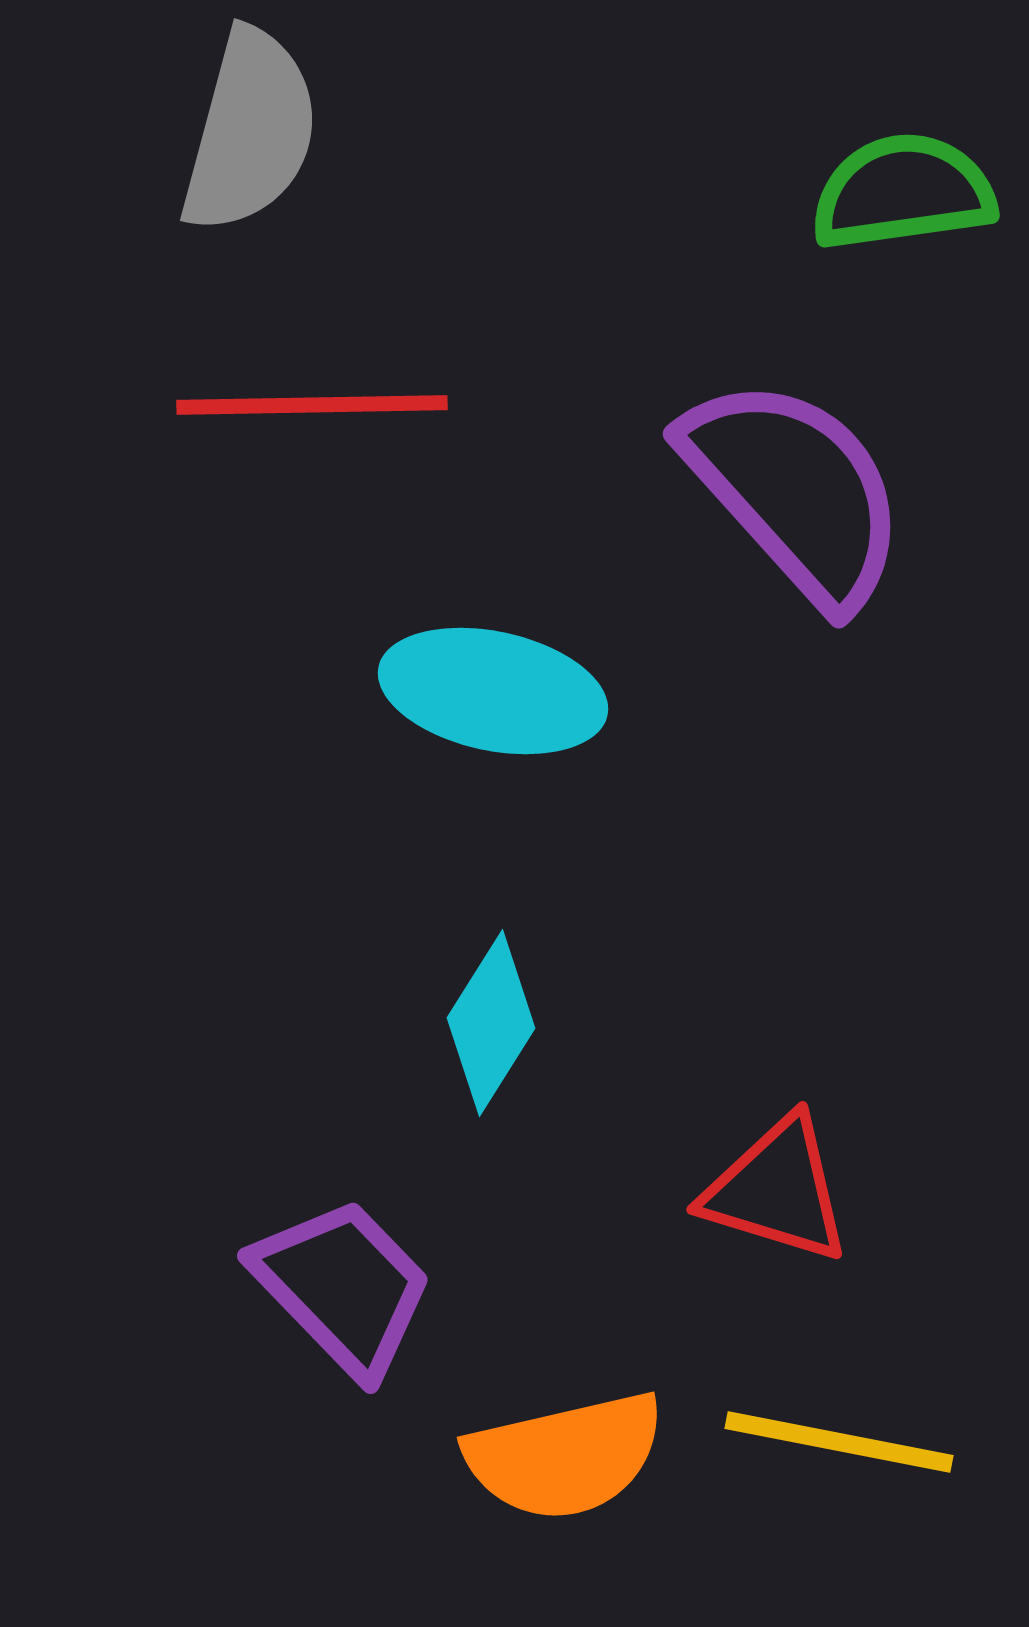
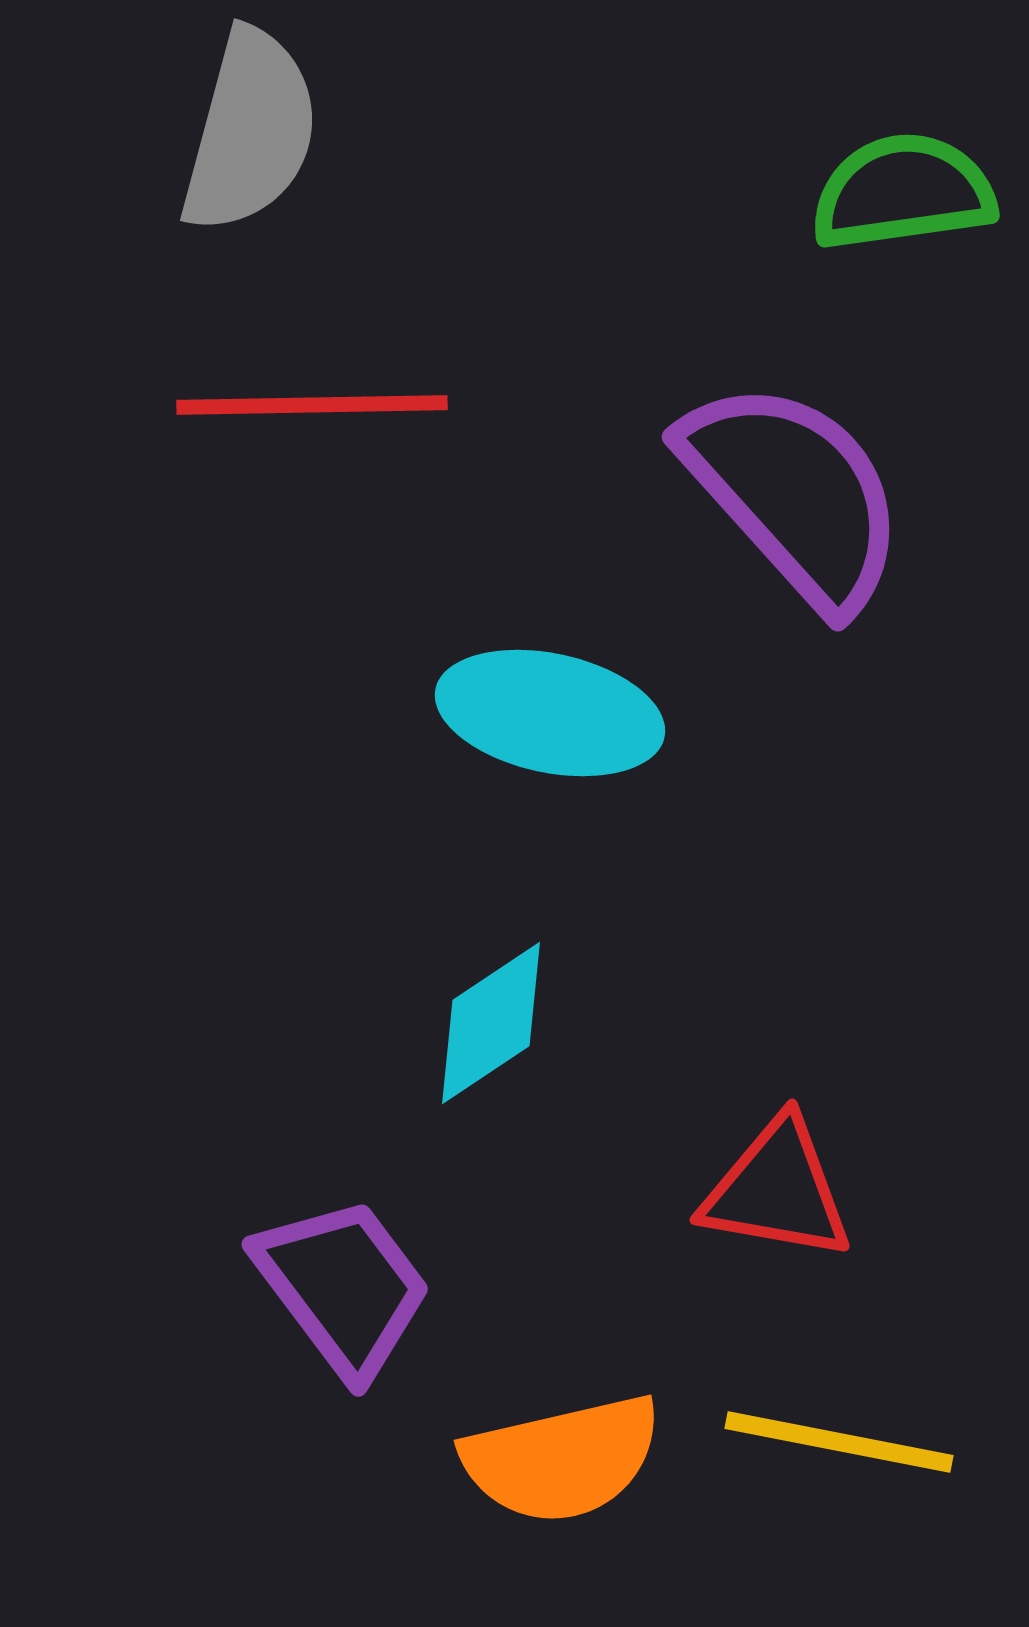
purple semicircle: moved 1 px left, 3 px down
cyan ellipse: moved 57 px right, 22 px down
cyan diamond: rotated 24 degrees clockwise
red triangle: rotated 7 degrees counterclockwise
purple trapezoid: rotated 7 degrees clockwise
orange semicircle: moved 3 px left, 3 px down
